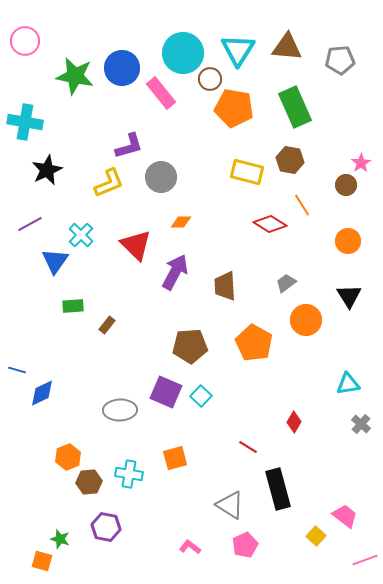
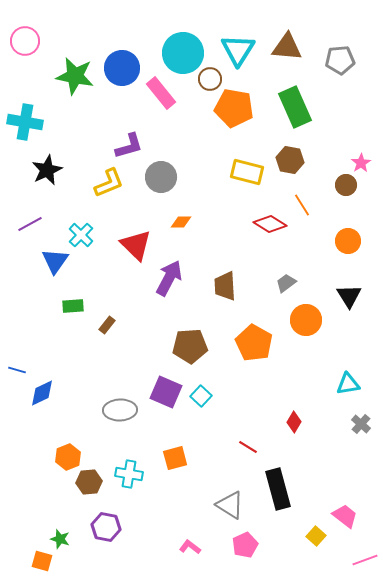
purple arrow at (175, 272): moved 6 px left, 6 px down
